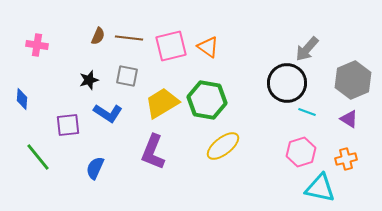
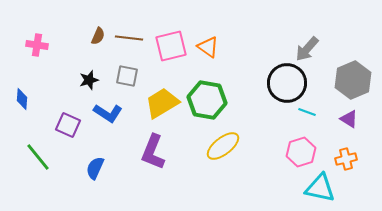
purple square: rotated 30 degrees clockwise
